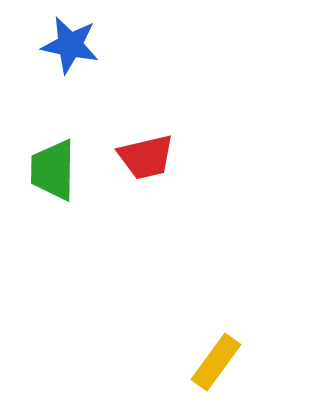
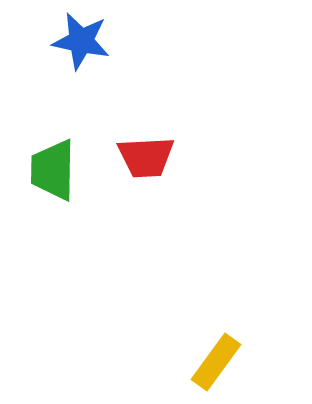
blue star: moved 11 px right, 4 px up
red trapezoid: rotated 10 degrees clockwise
